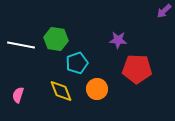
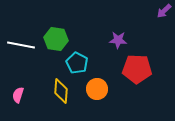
cyan pentagon: rotated 25 degrees counterclockwise
yellow diamond: rotated 25 degrees clockwise
